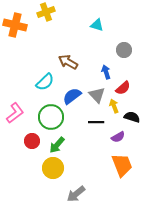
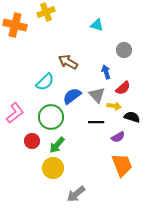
yellow arrow: rotated 120 degrees clockwise
